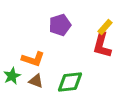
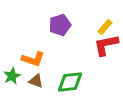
red L-shape: moved 4 px right; rotated 64 degrees clockwise
